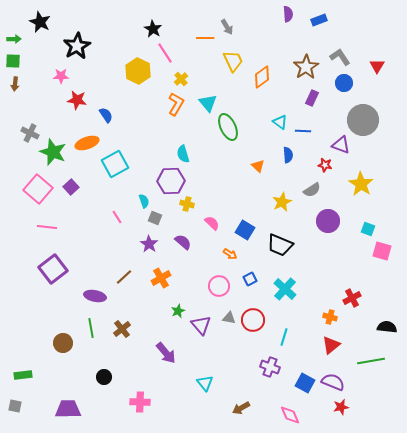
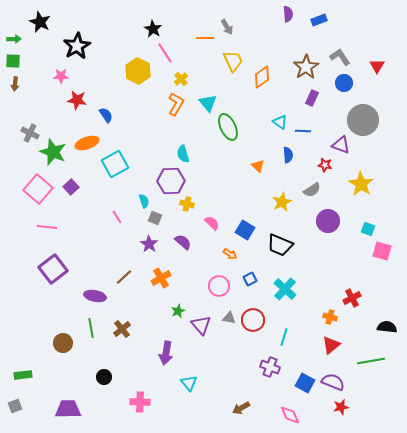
purple arrow at (166, 353): rotated 50 degrees clockwise
cyan triangle at (205, 383): moved 16 px left
gray square at (15, 406): rotated 32 degrees counterclockwise
